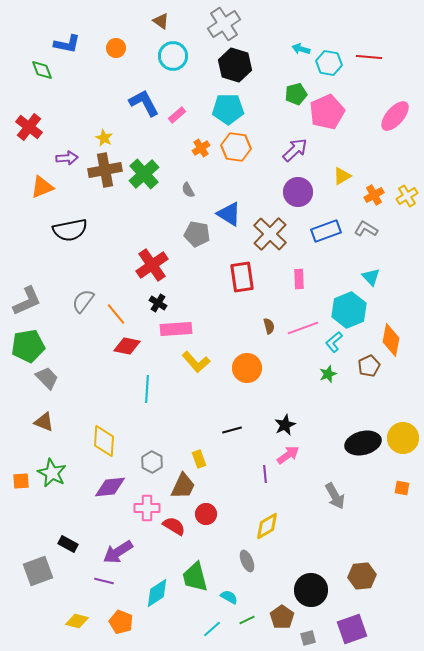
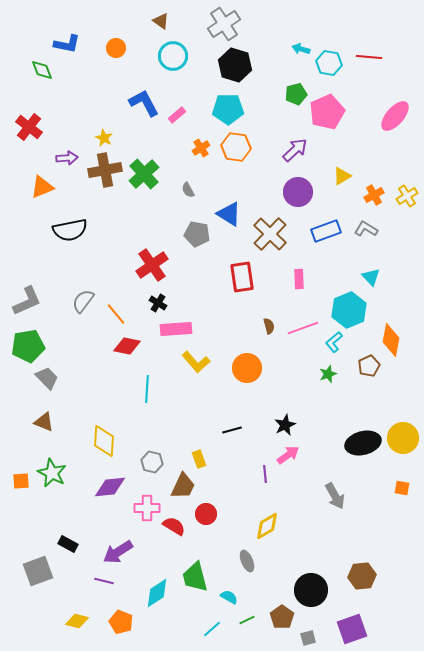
gray hexagon at (152, 462): rotated 15 degrees counterclockwise
